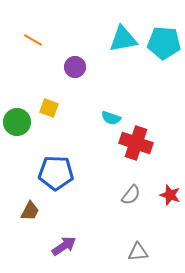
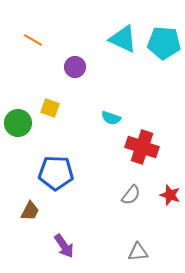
cyan triangle: rotated 36 degrees clockwise
yellow square: moved 1 px right
green circle: moved 1 px right, 1 px down
red cross: moved 6 px right, 4 px down
purple arrow: rotated 90 degrees clockwise
